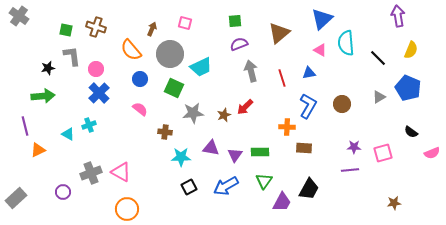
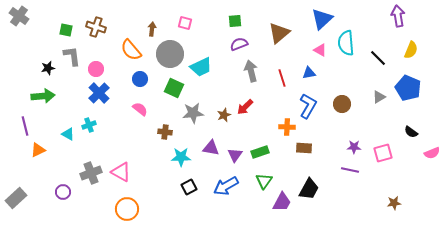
brown arrow at (152, 29): rotated 16 degrees counterclockwise
green rectangle at (260, 152): rotated 18 degrees counterclockwise
purple line at (350, 170): rotated 18 degrees clockwise
